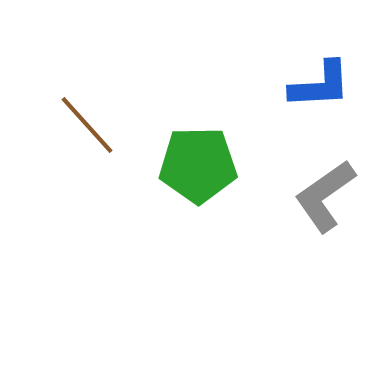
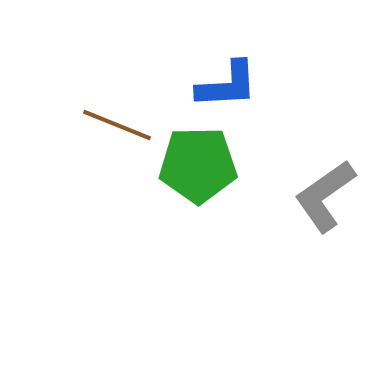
blue L-shape: moved 93 px left
brown line: moved 30 px right; rotated 26 degrees counterclockwise
